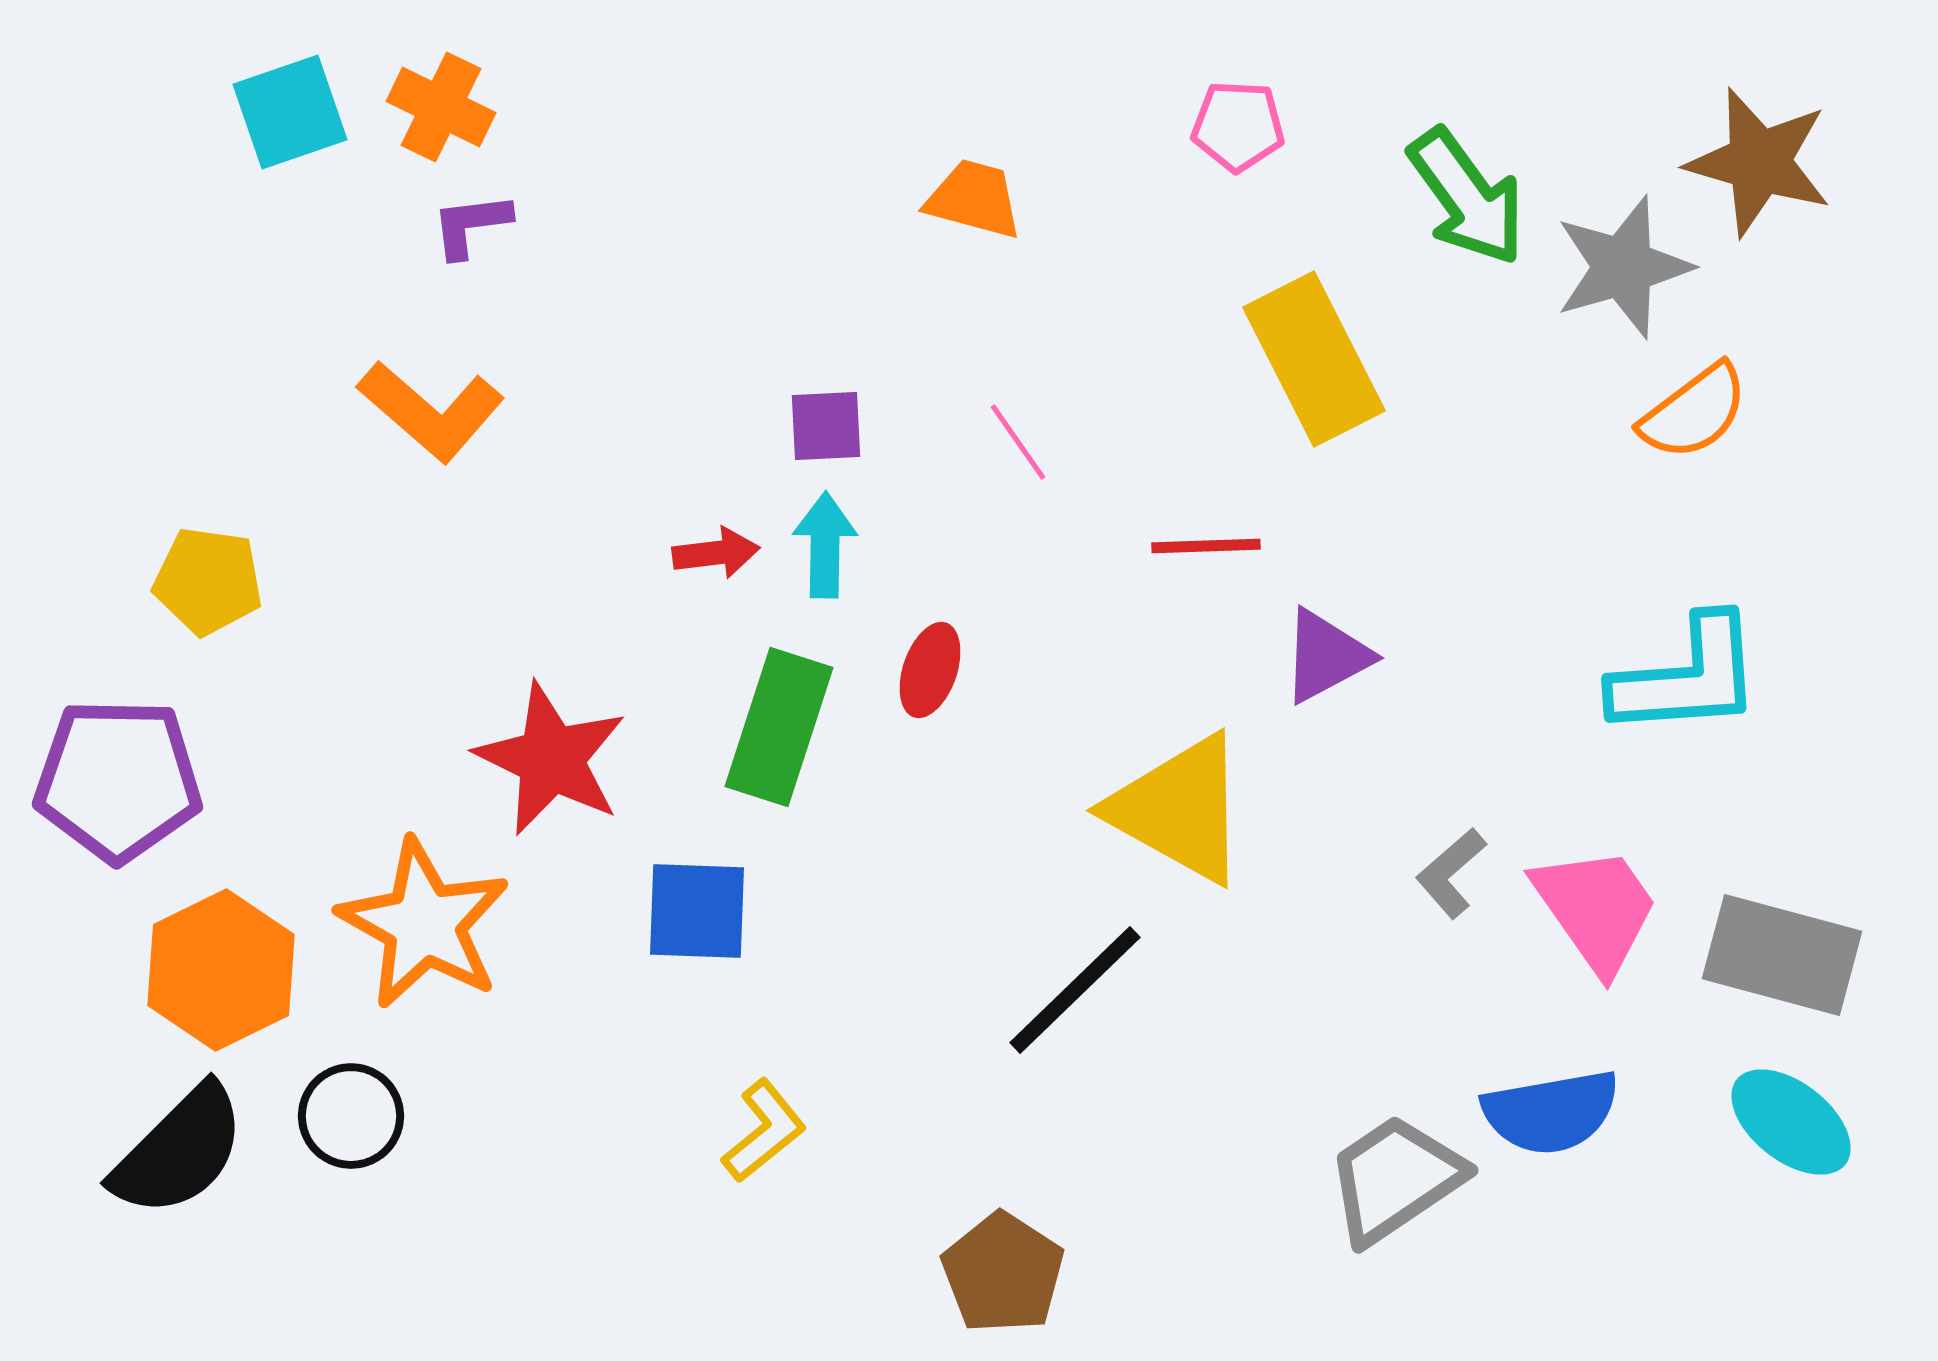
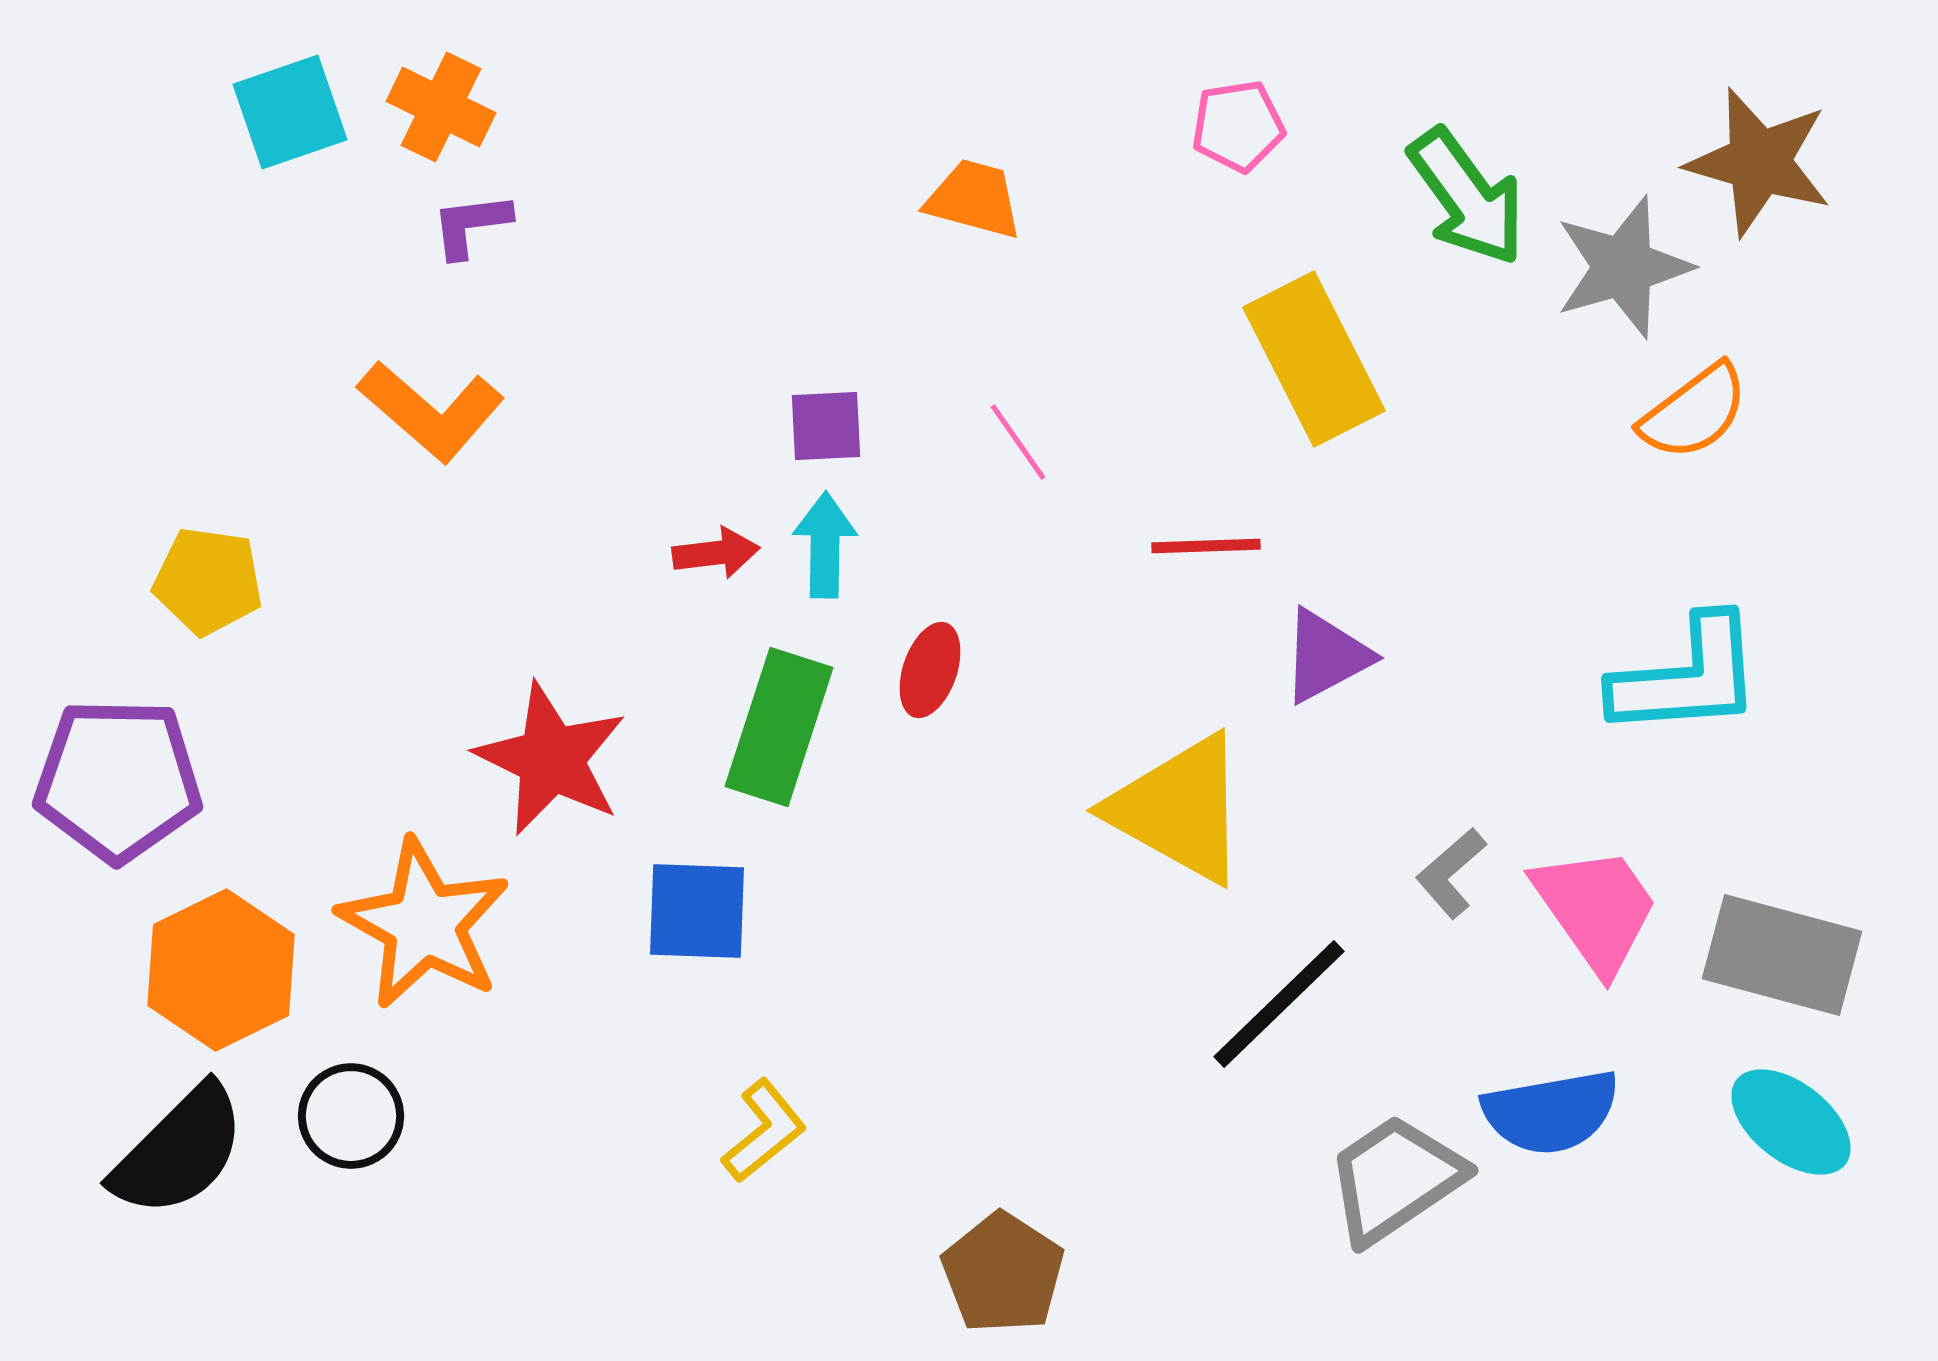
pink pentagon: rotated 12 degrees counterclockwise
black line: moved 204 px right, 14 px down
